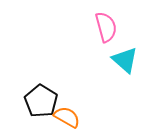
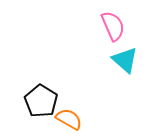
pink semicircle: moved 7 px right, 1 px up; rotated 8 degrees counterclockwise
orange semicircle: moved 2 px right, 2 px down
